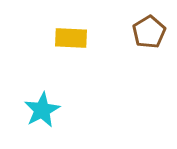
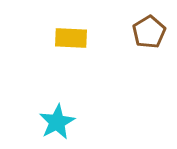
cyan star: moved 15 px right, 12 px down
